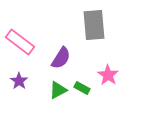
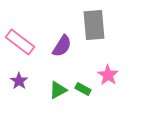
purple semicircle: moved 1 px right, 12 px up
green rectangle: moved 1 px right, 1 px down
